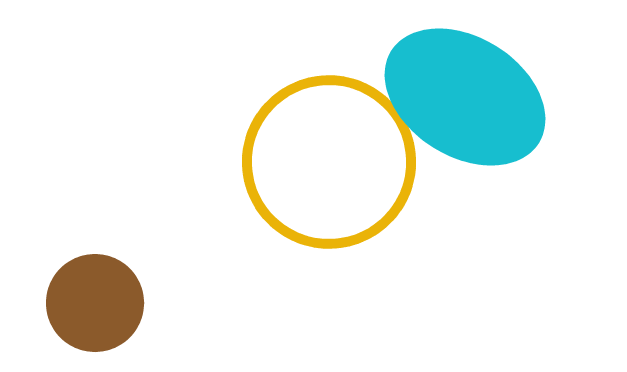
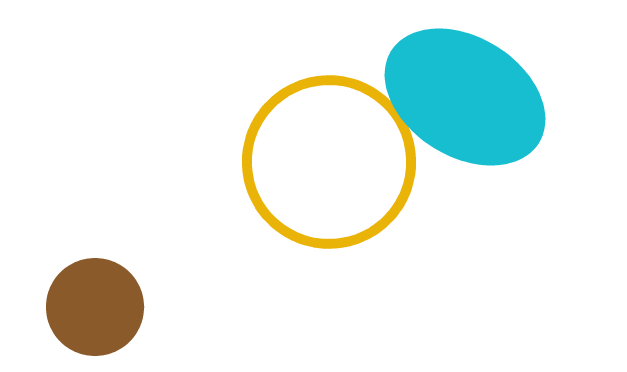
brown circle: moved 4 px down
